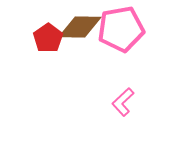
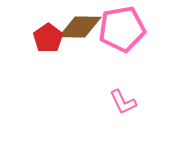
pink pentagon: moved 1 px right
pink L-shape: rotated 72 degrees counterclockwise
